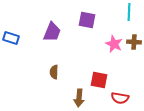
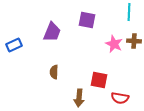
blue rectangle: moved 3 px right, 7 px down; rotated 42 degrees counterclockwise
brown cross: moved 1 px up
